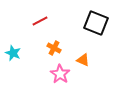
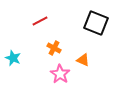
cyan star: moved 5 px down
